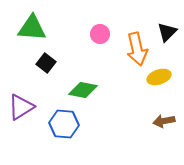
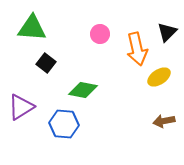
yellow ellipse: rotated 15 degrees counterclockwise
